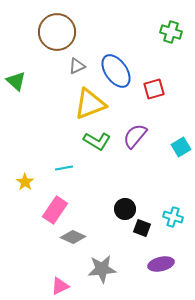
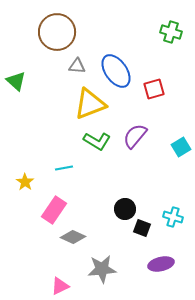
gray triangle: rotated 30 degrees clockwise
pink rectangle: moved 1 px left
